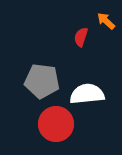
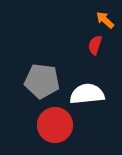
orange arrow: moved 1 px left, 1 px up
red semicircle: moved 14 px right, 8 px down
red circle: moved 1 px left, 1 px down
